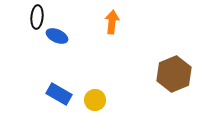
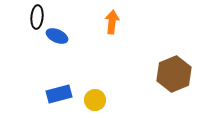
blue rectangle: rotated 45 degrees counterclockwise
